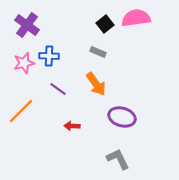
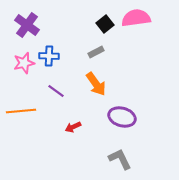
gray rectangle: moved 2 px left; rotated 49 degrees counterclockwise
purple line: moved 2 px left, 2 px down
orange line: rotated 40 degrees clockwise
red arrow: moved 1 px right, 1 px down; rotated 28 degrees counterclockwise
gray L-shape: moved 2 px right
